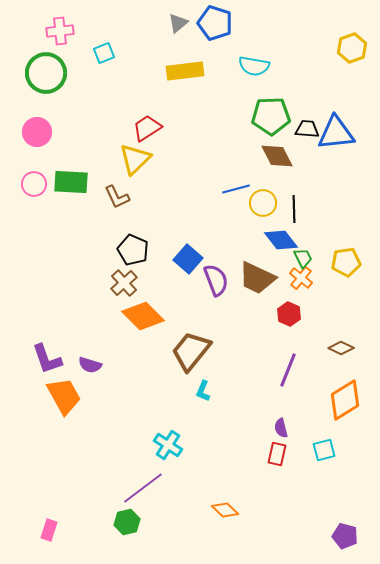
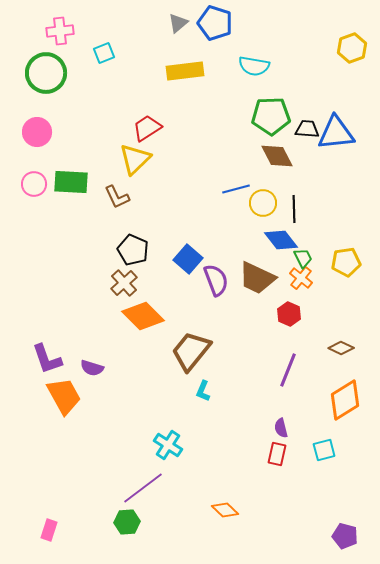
purple semicircle at (90, 365): moved 2 px right, 3 px down
green hexagon at (127, 522): rotated 10 degrees clockwise
